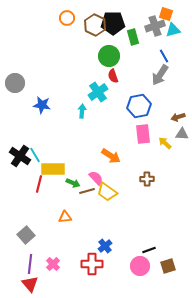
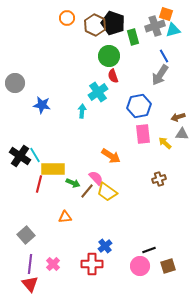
black pentagon: rotated 20 degrees clockwise
brown cross: moved 12 px right; rotated 16 degrees counterclockwise
brown line: rotated 35 degrees counterclockwise
